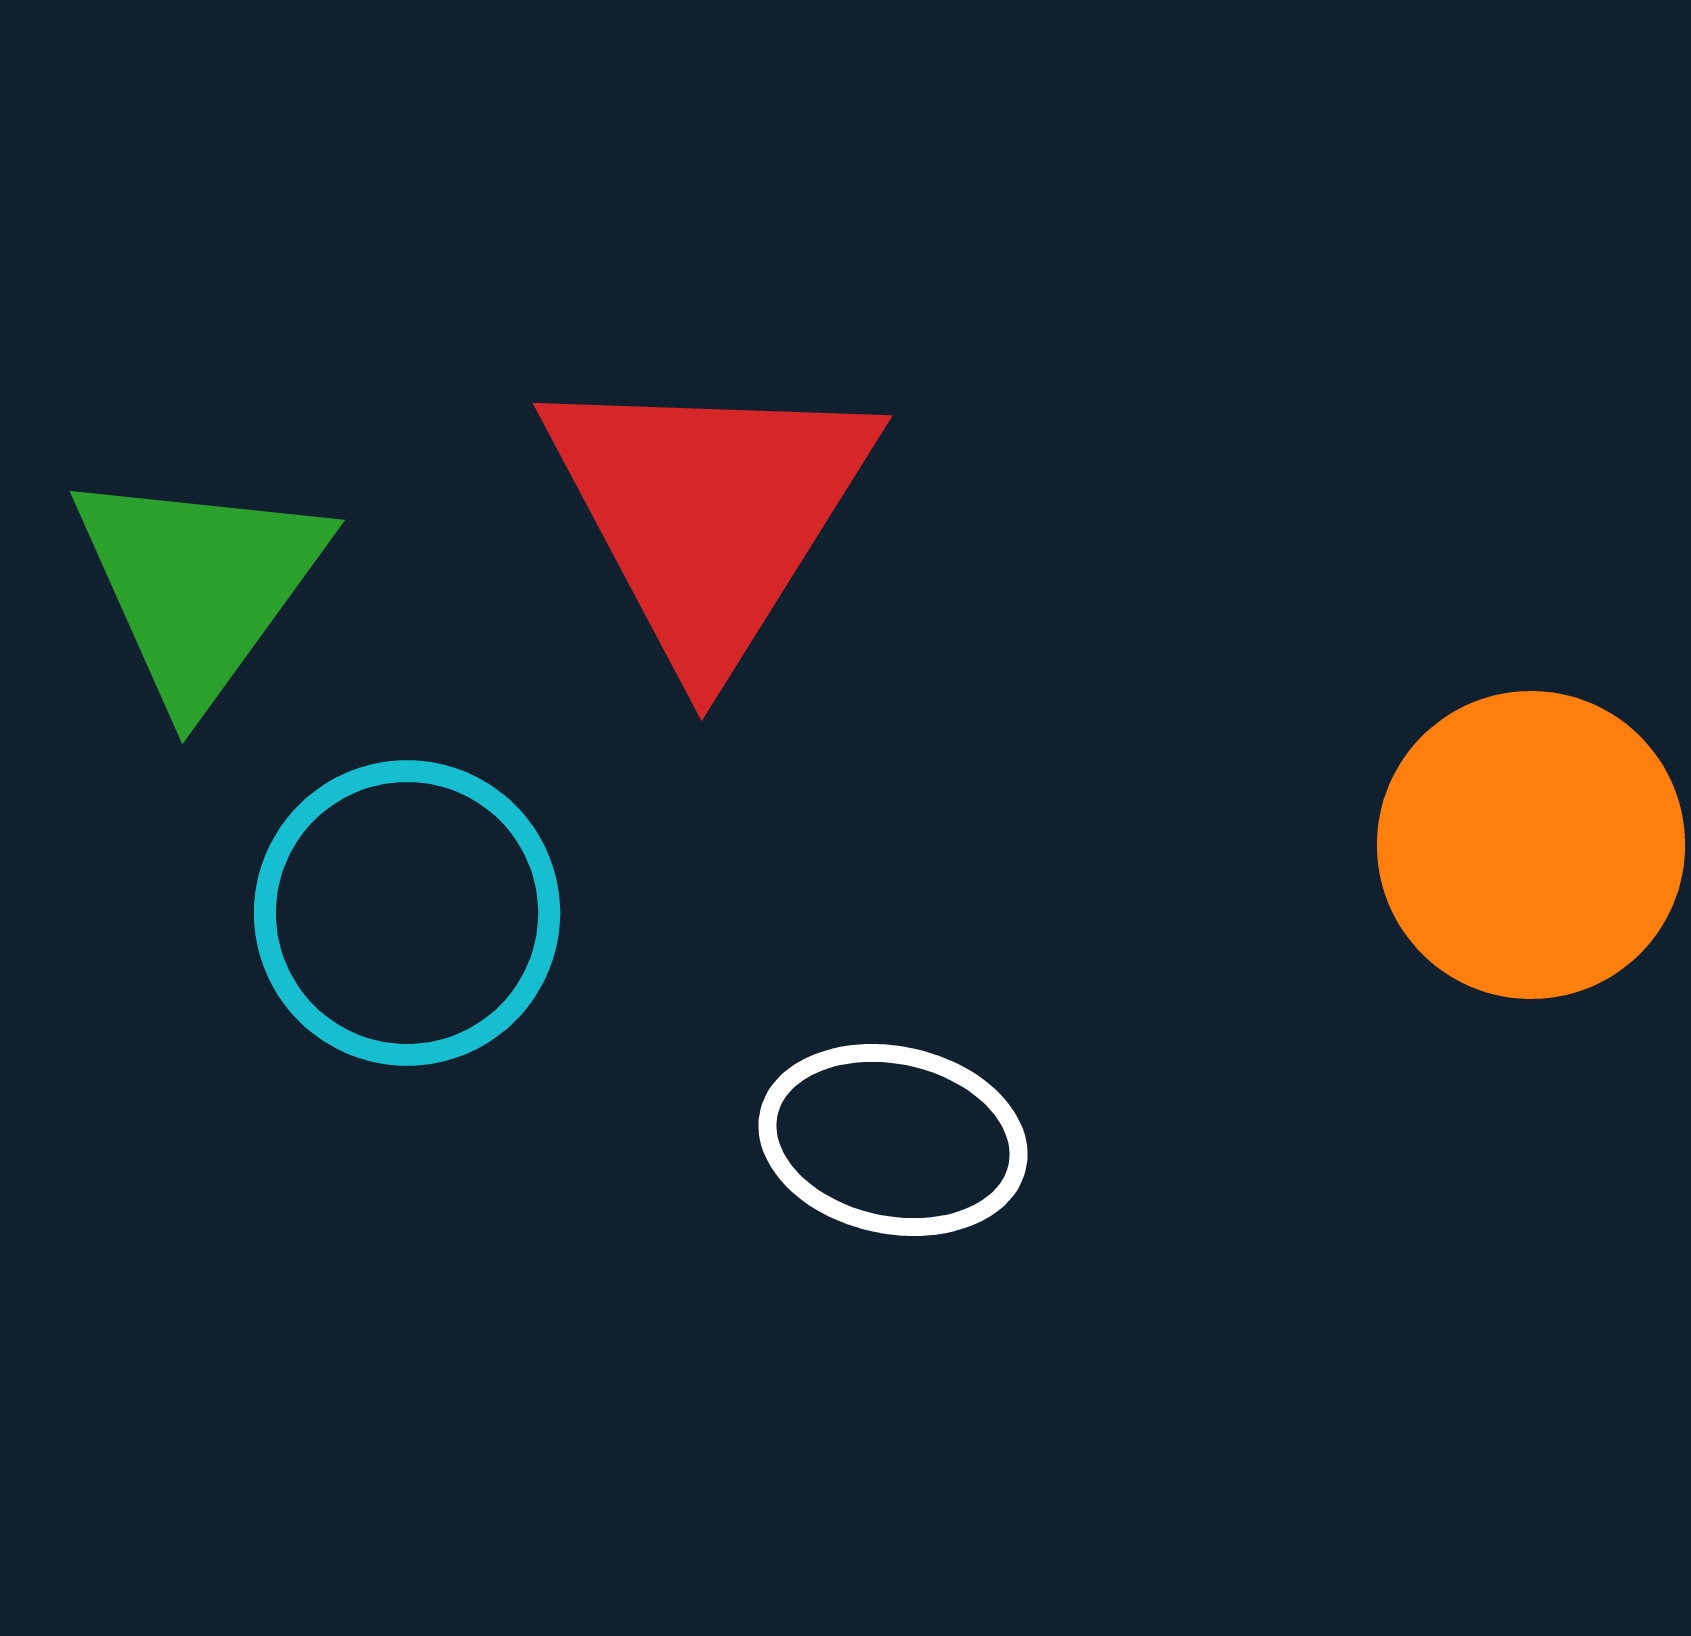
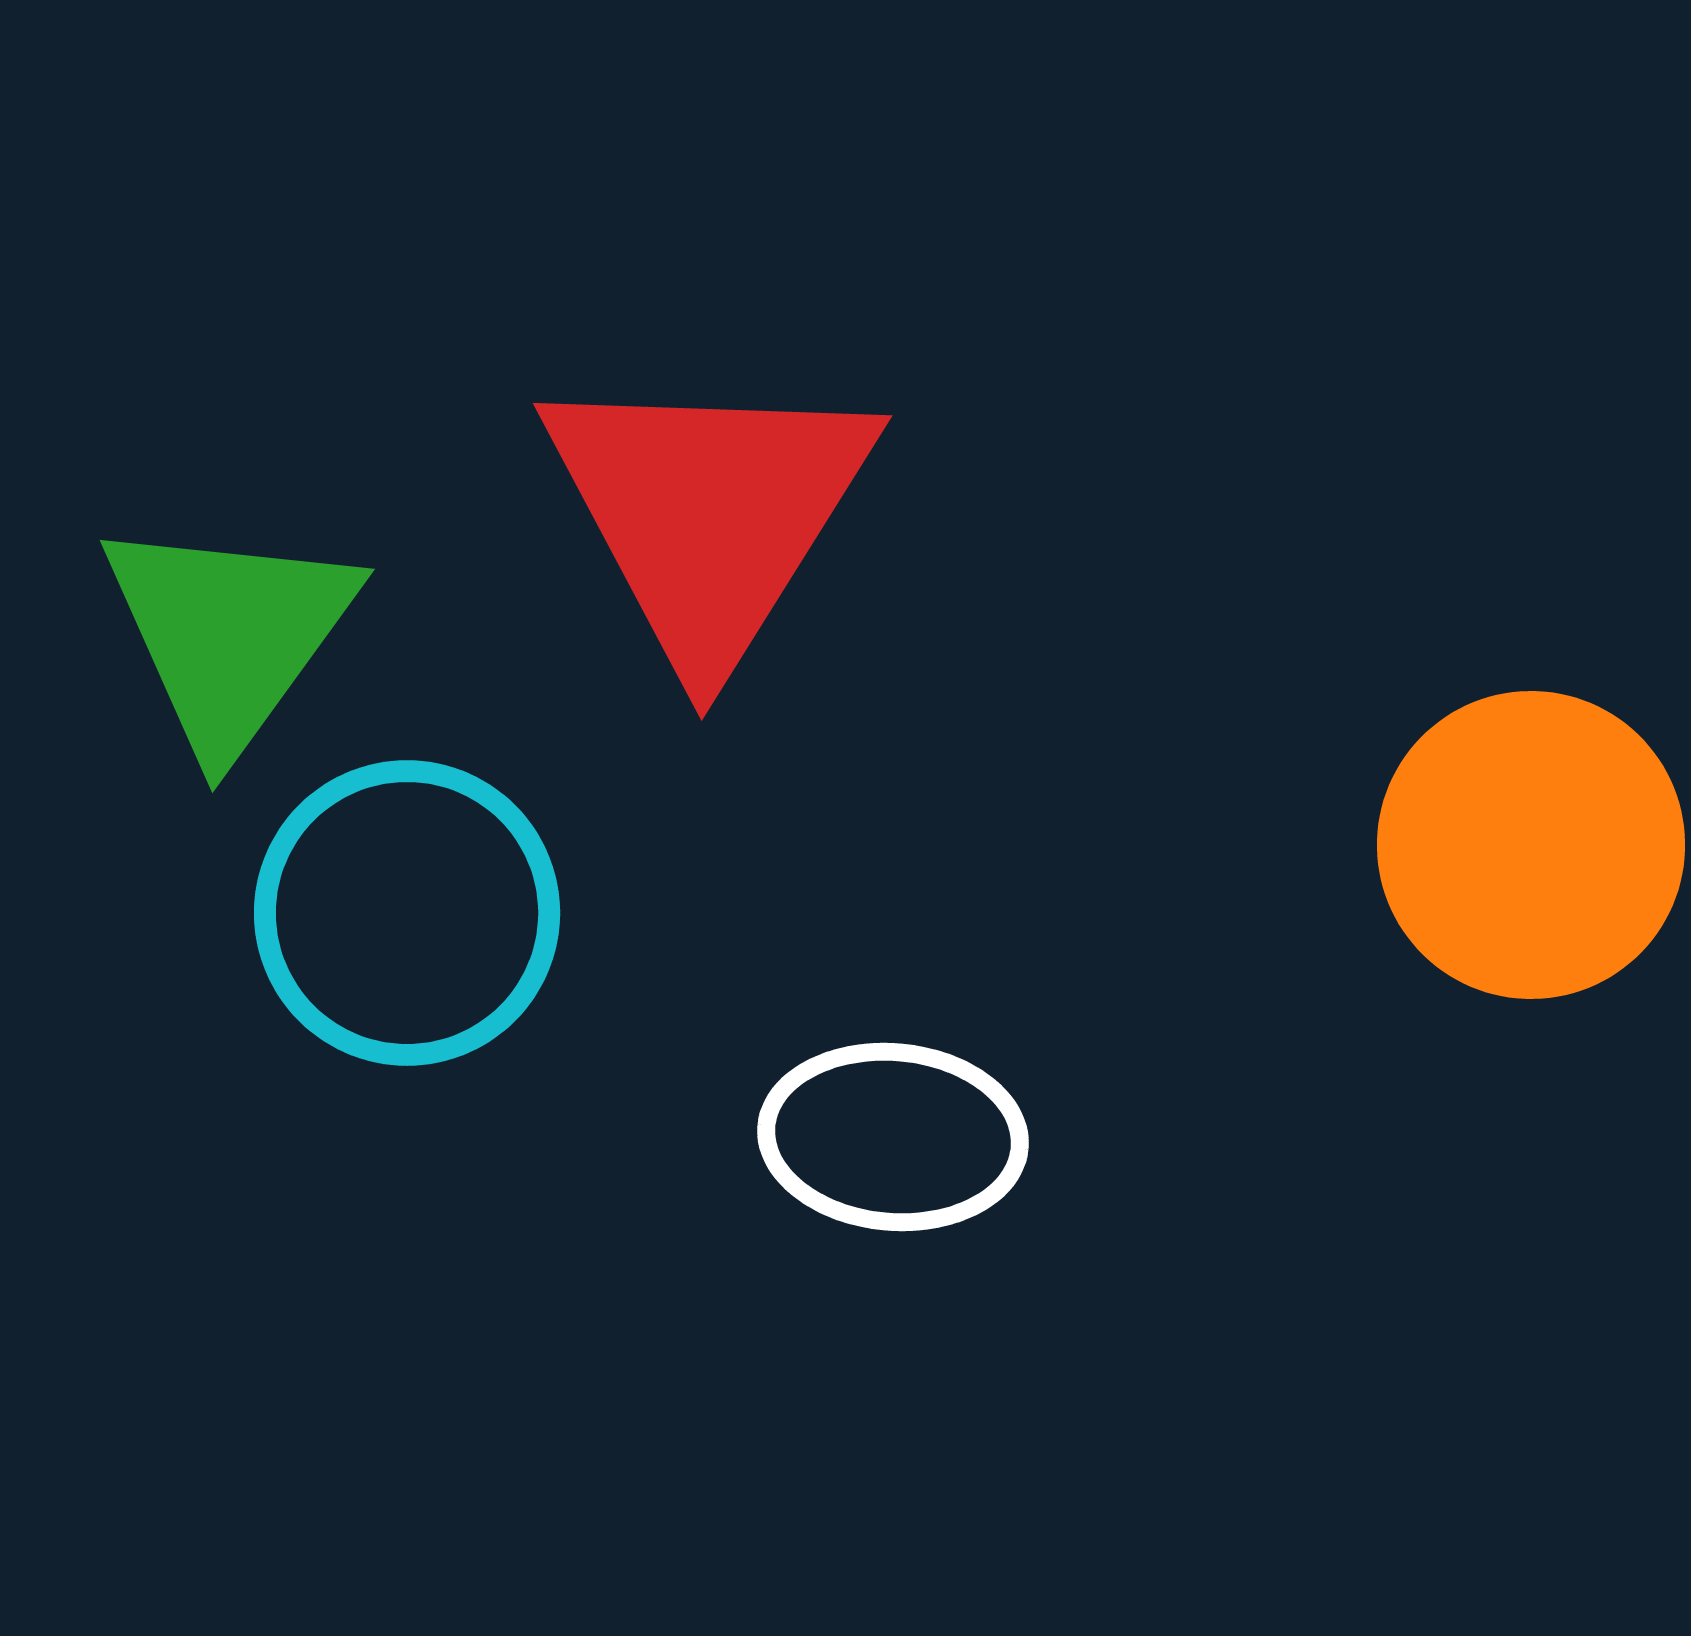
green triangle: moved 30 px right, 49 px down
white ellipse: moved 3 px up; rotated 7 degrees counterclockwise
